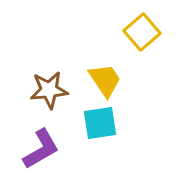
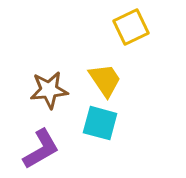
yellow square: moved 11 px left, 5 px up; rotated 15 degrees clockwise
cyan square: rotated 24 degrees clockwise
